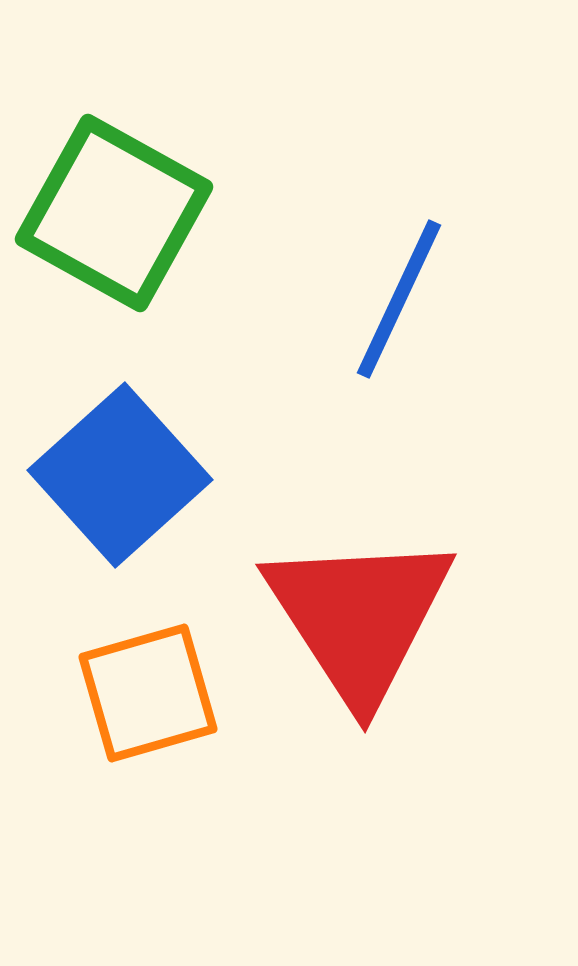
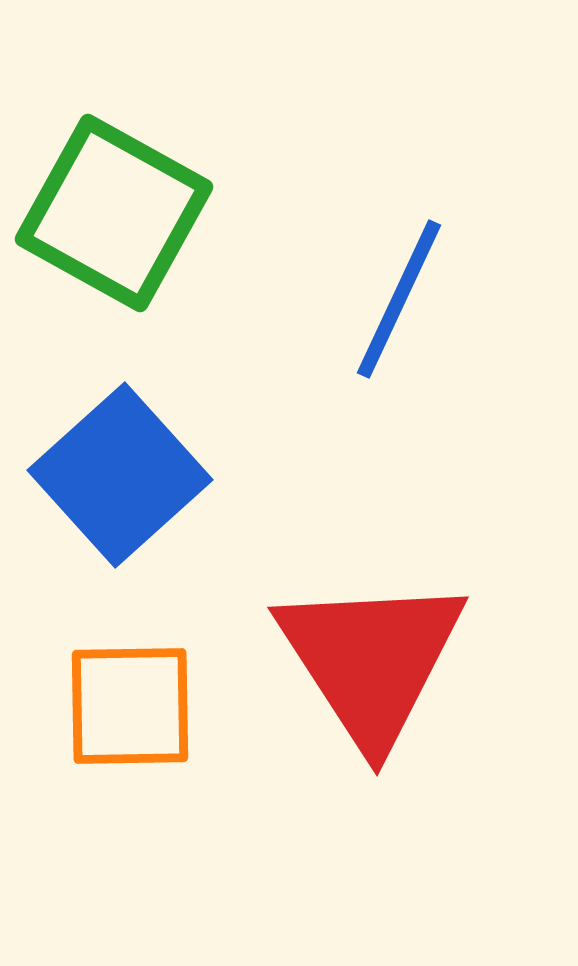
red triangle: moved 12 px right, 43 px down
orange square: moved 18 px left, 13 px down; rotated 15 degrees clockwise
